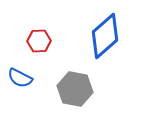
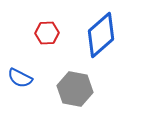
blue diamond: moved 4 px left, 1 px up
red hexagon: moved 8 px right, 8 px up
